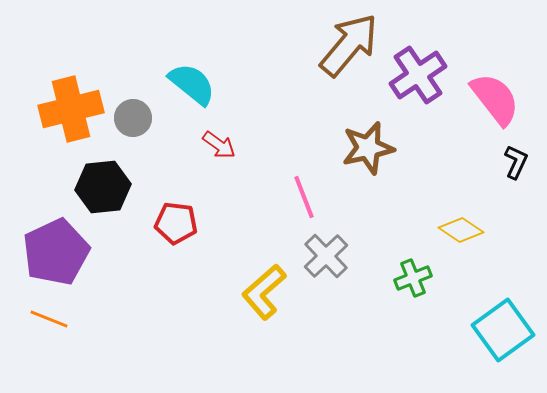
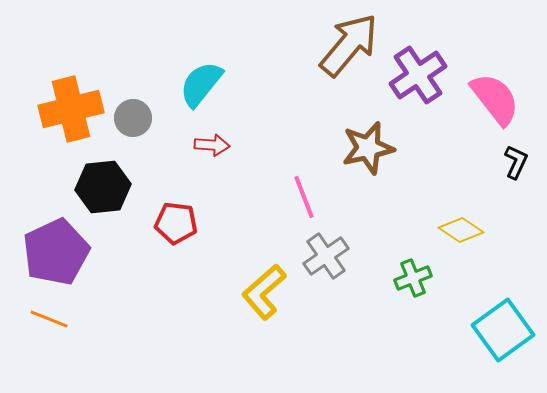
cyan semicircle: moved 9 px right; rotated 90 degrees counterclockwise
red arrow: moved 7 px left; rotated 32 degrees counterclockwise
gray cross: rotated 9 degrees clockwise
